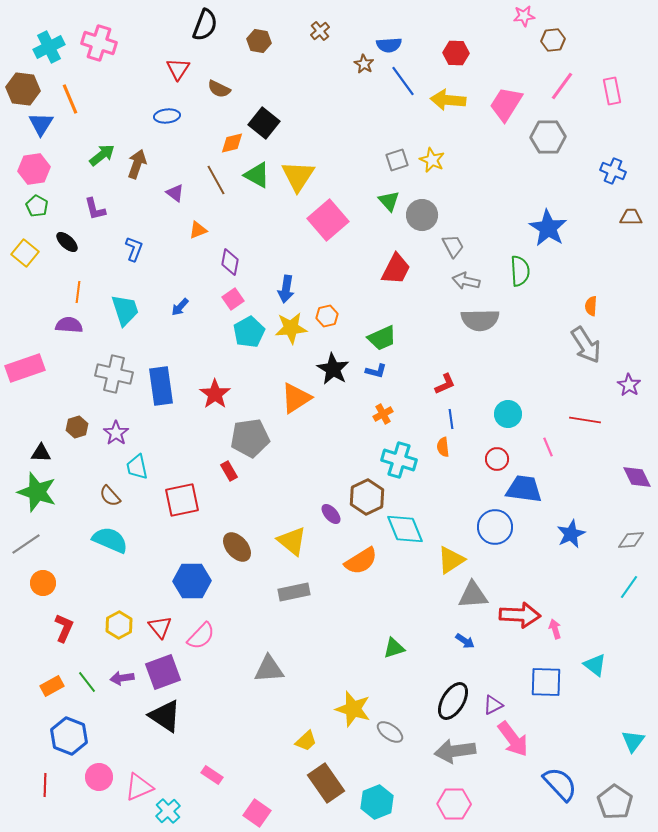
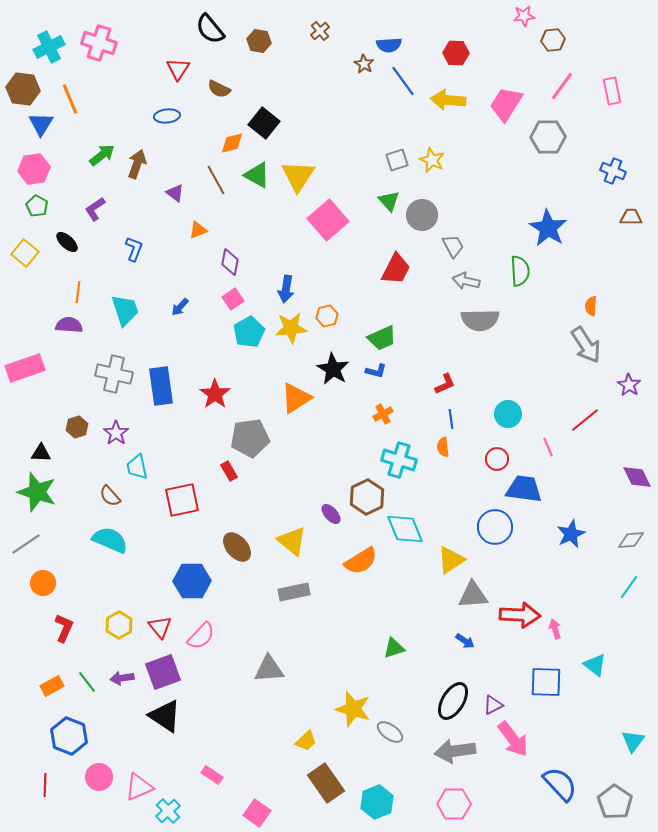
black semicircle at (205, 25): moved 5 px right, 4 px down; rotated 120 degrees clockwise
purple L-shape at (95, 209): rotated 70 degrees clockwise
red line at (585, 420): rotated 48 degrees counterclockwise
